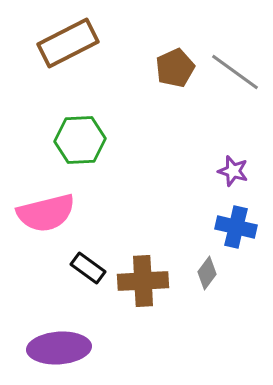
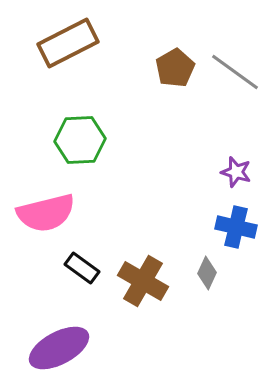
brown pentagon: rotated 6 degrees counterclockwise
purple star: moved 3 px right, 1 px down
black rectangle: moved 6 px left
gray diamond: rotated 12 degrees counterclockwise
brown cross: rotated 33 degrees clockwise
purple ellipse: rotated 24 degrees counterclockwise
